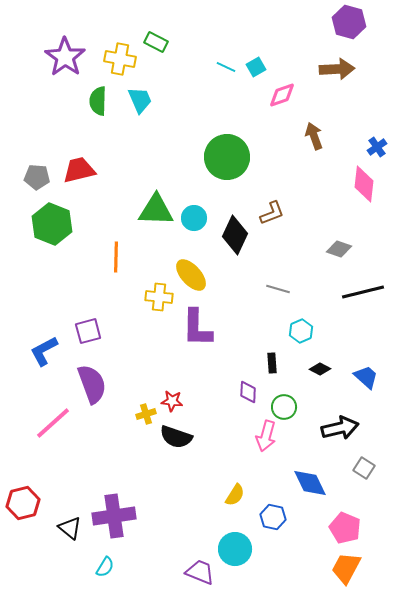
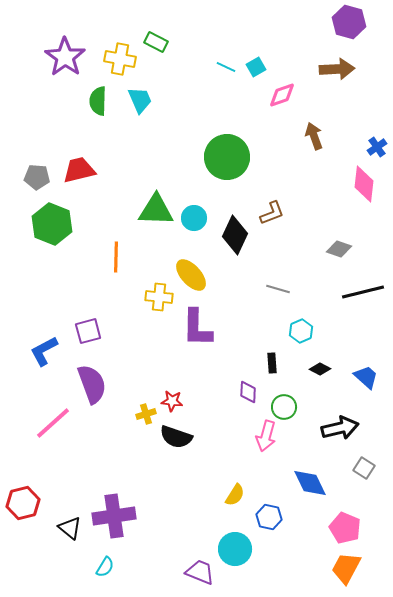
blue hexagon at (273, 517): moved 4 px left
